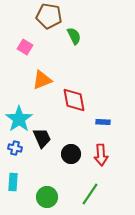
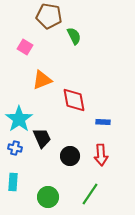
black circle: moved 1 px left, 2 px down
green circle: moved 1 px right
